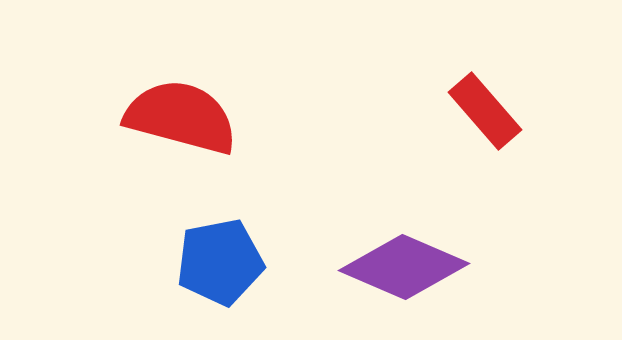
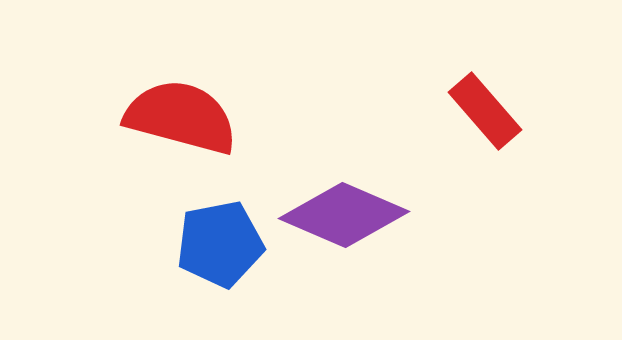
blue pentagon: moved 18 px up
purple diamond: moved 60 px left, 52 px up
